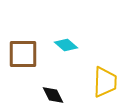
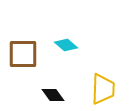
yellow trapezoid: moved 2 px left, 7 px down
black diamond: rotated 10 degrees counterclockwise
